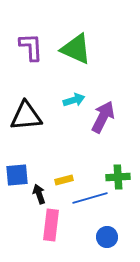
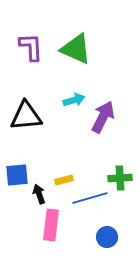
green cross: moved 2 px right, 1 px down
